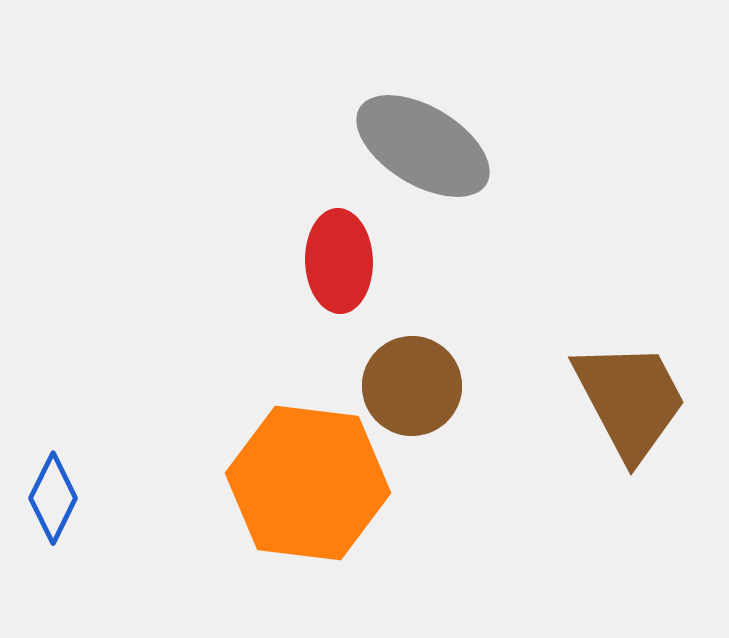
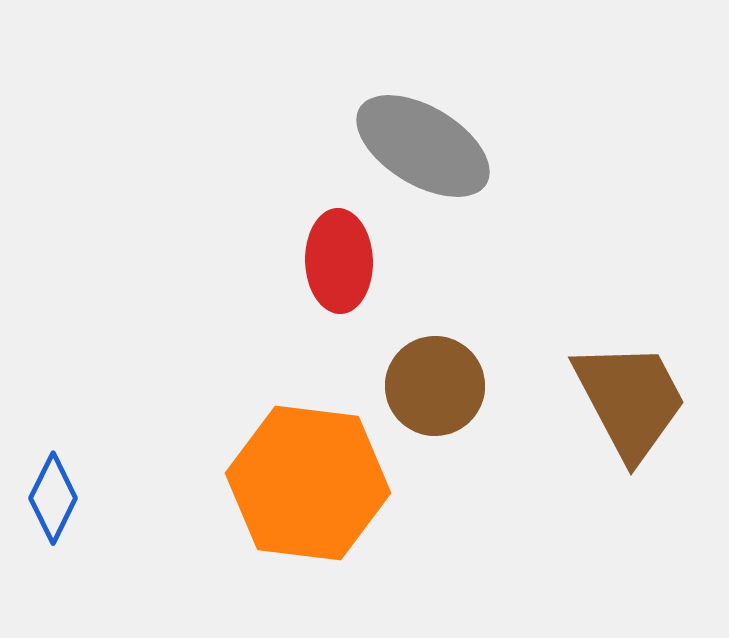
brown circle: moved 23 px right
